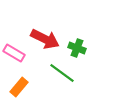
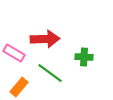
red arrow: rotated 28 degrees counterclockwise
green cross: moved 7 px right, 9 px down; rotated 18 degrees counterclockwise
green line: moved 12 px left
